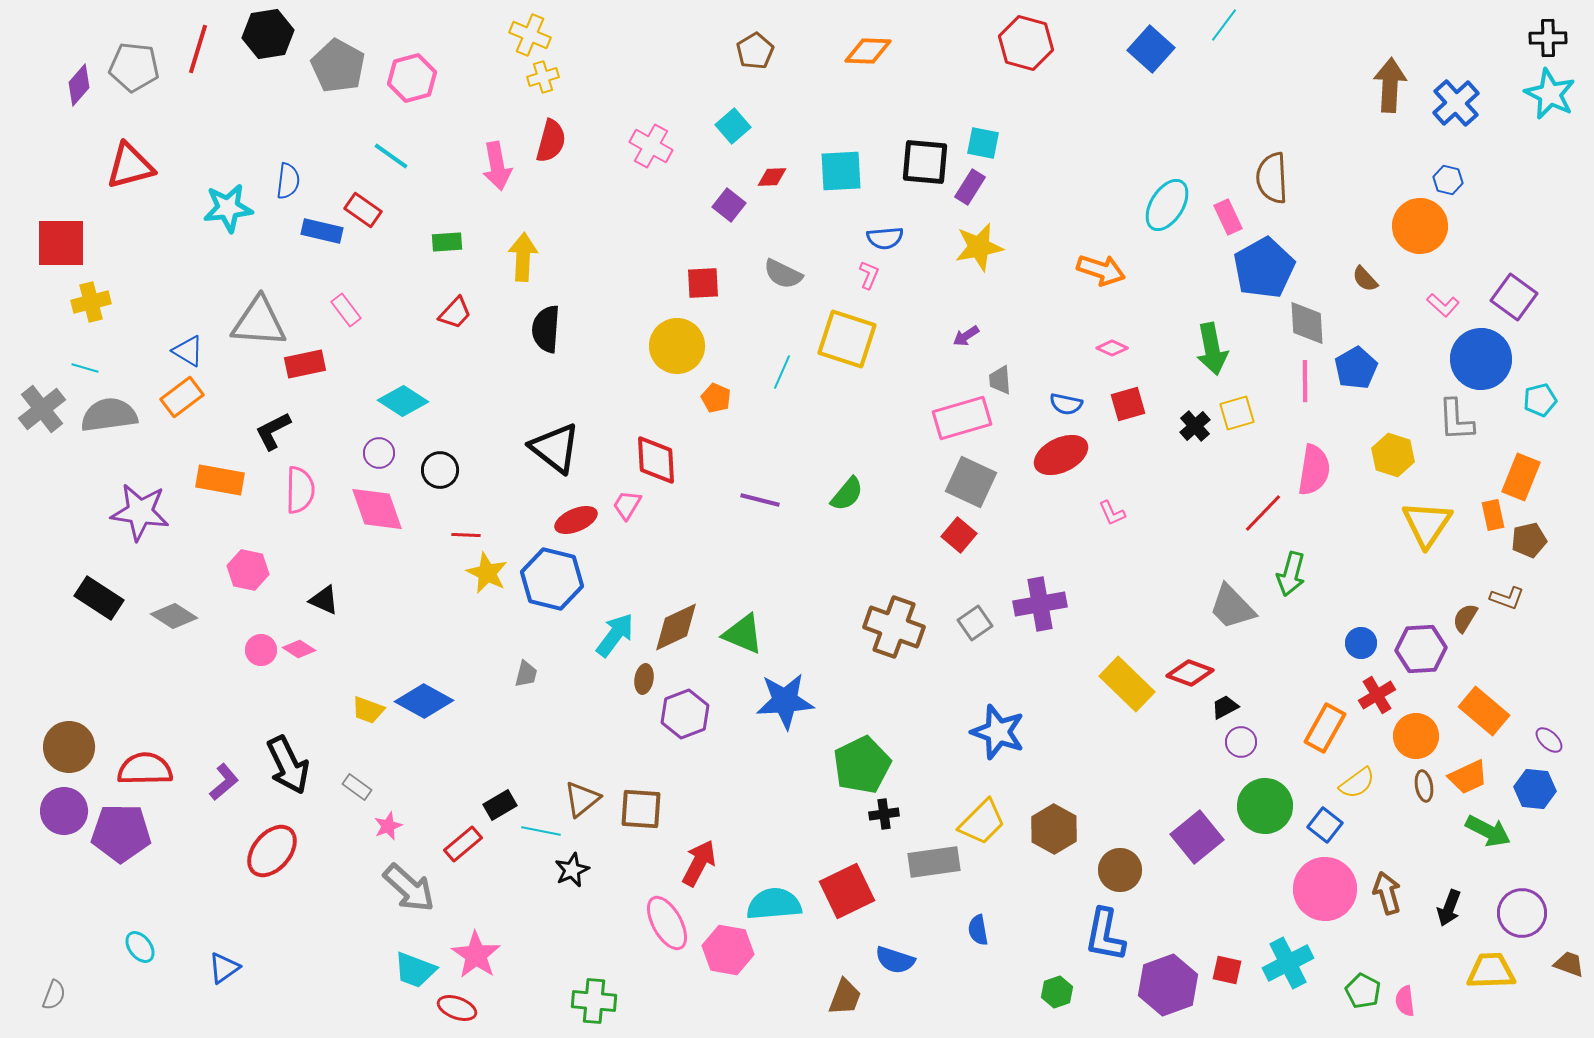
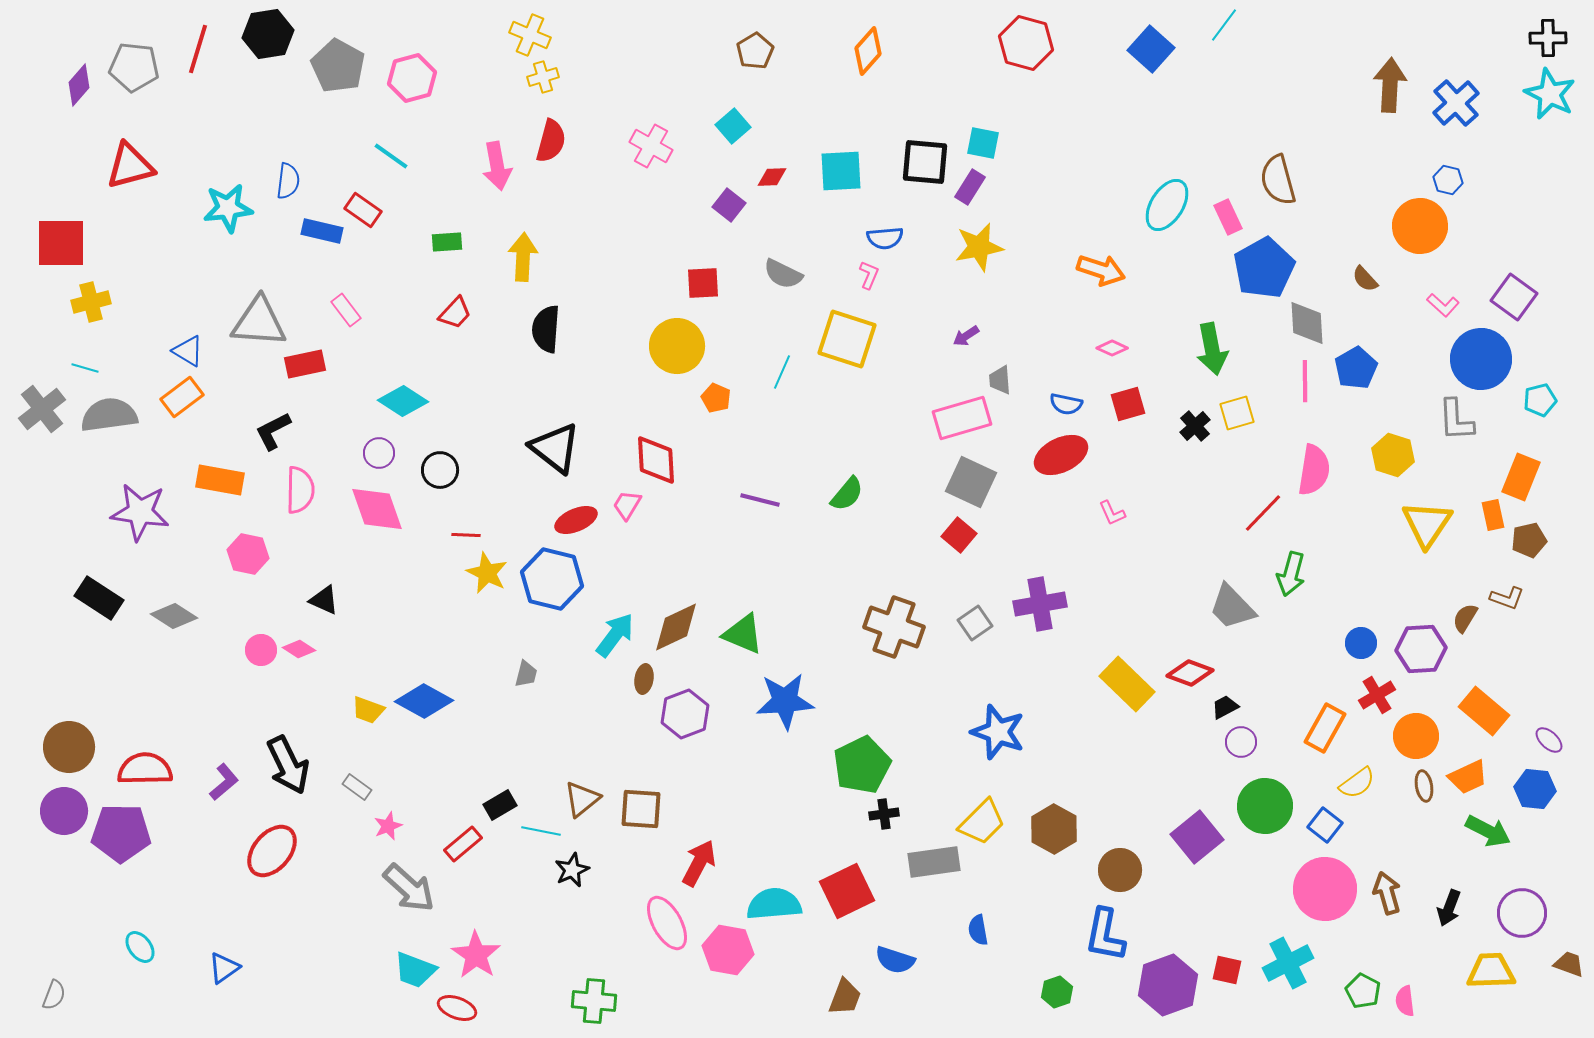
orange diamond at (868, 51): rotated 51 degrees counterclockwise
brown semicircle at (1272, 178): moved 6 px right, 2 px down; rotated 12 degrees counterclockwise
pink hexagon at (248, 570): moved 16 px up
